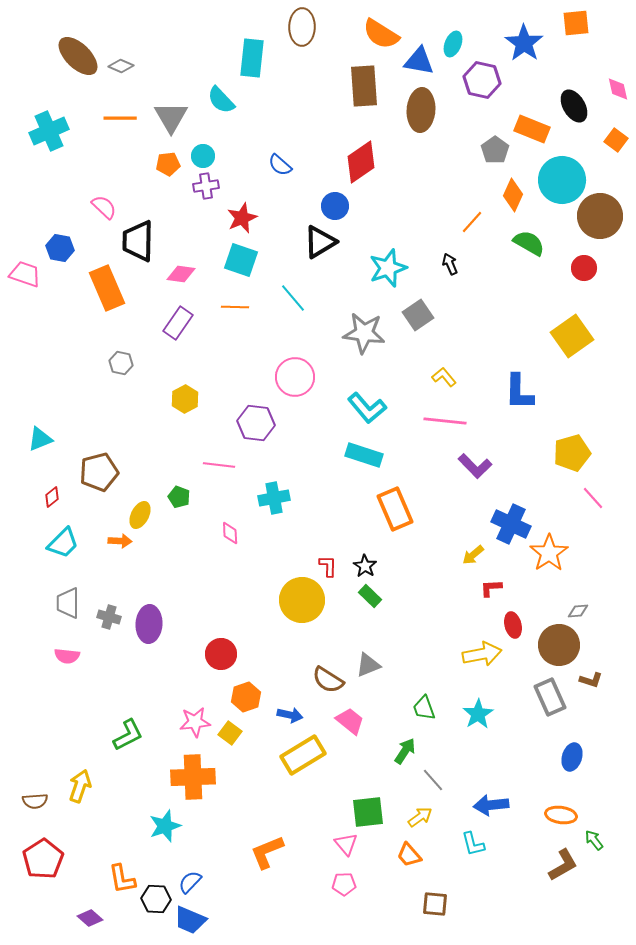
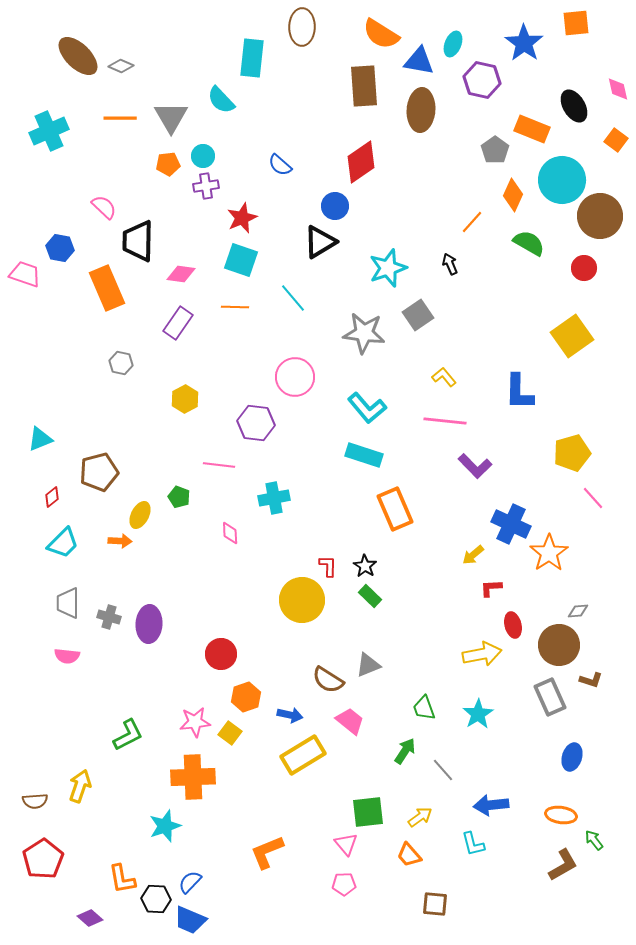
gray line at (433, 780): moved 10 px right, 10 px up
